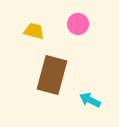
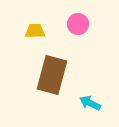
yellow trapezoid: moved 1 px right; rotated 15 degrees counterclockwise
cyan arrow: moved 3 px down
